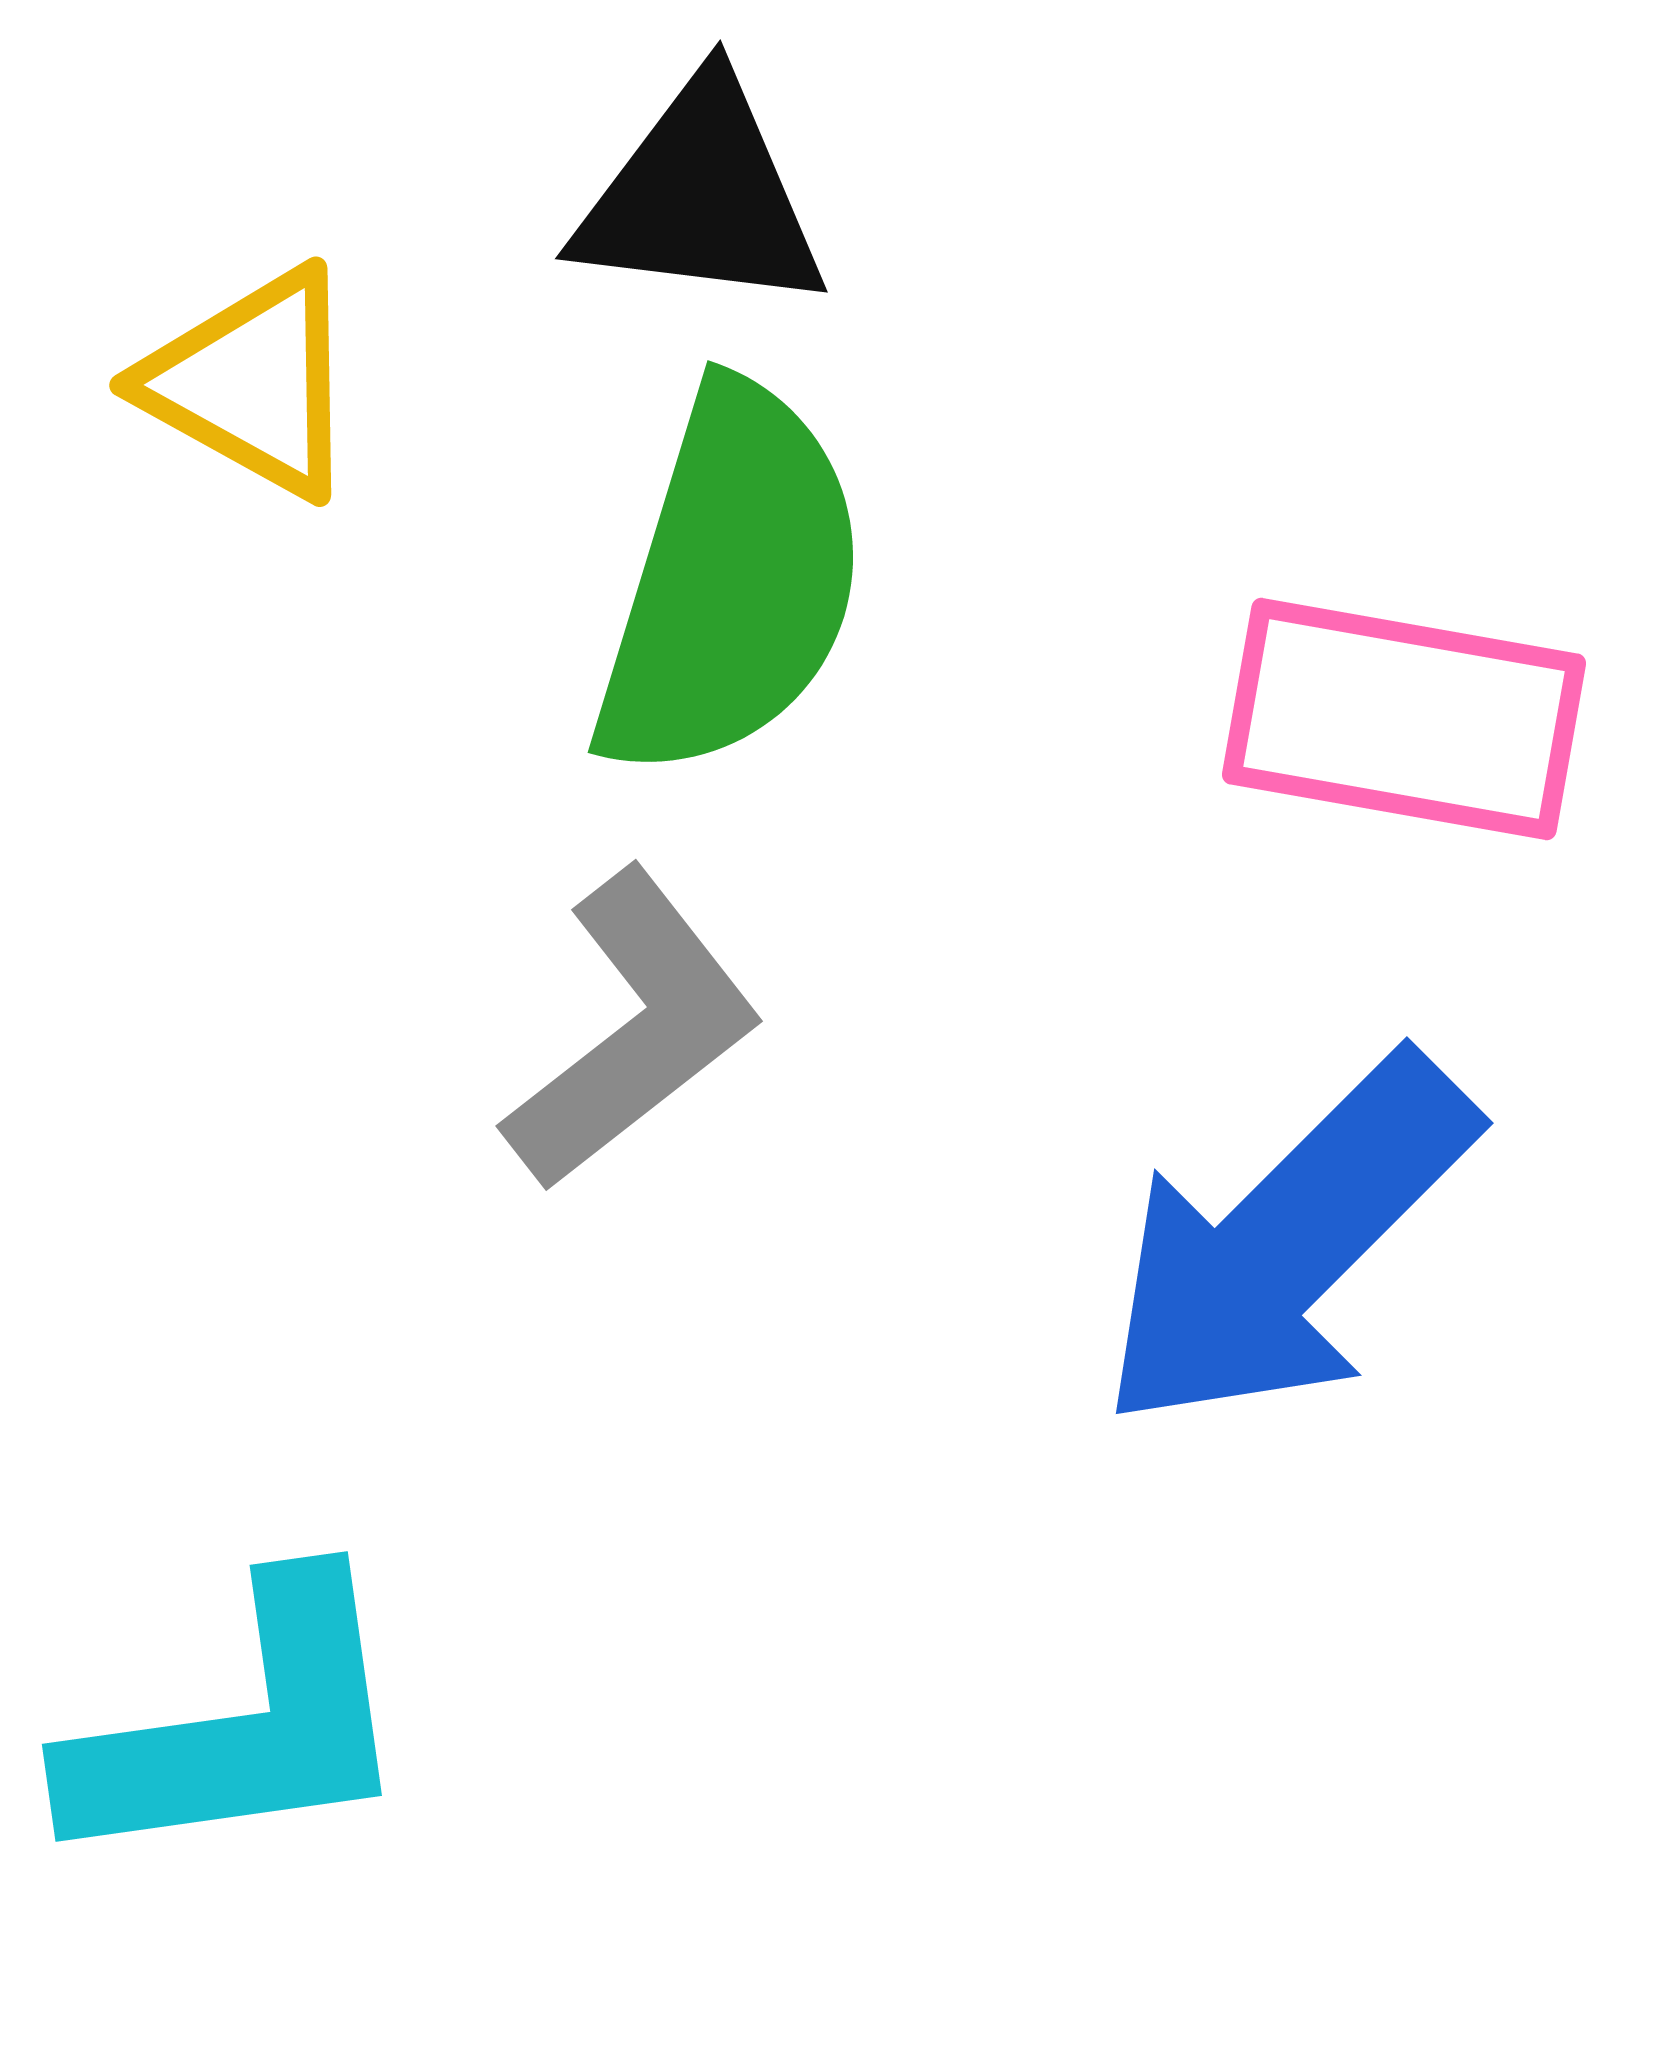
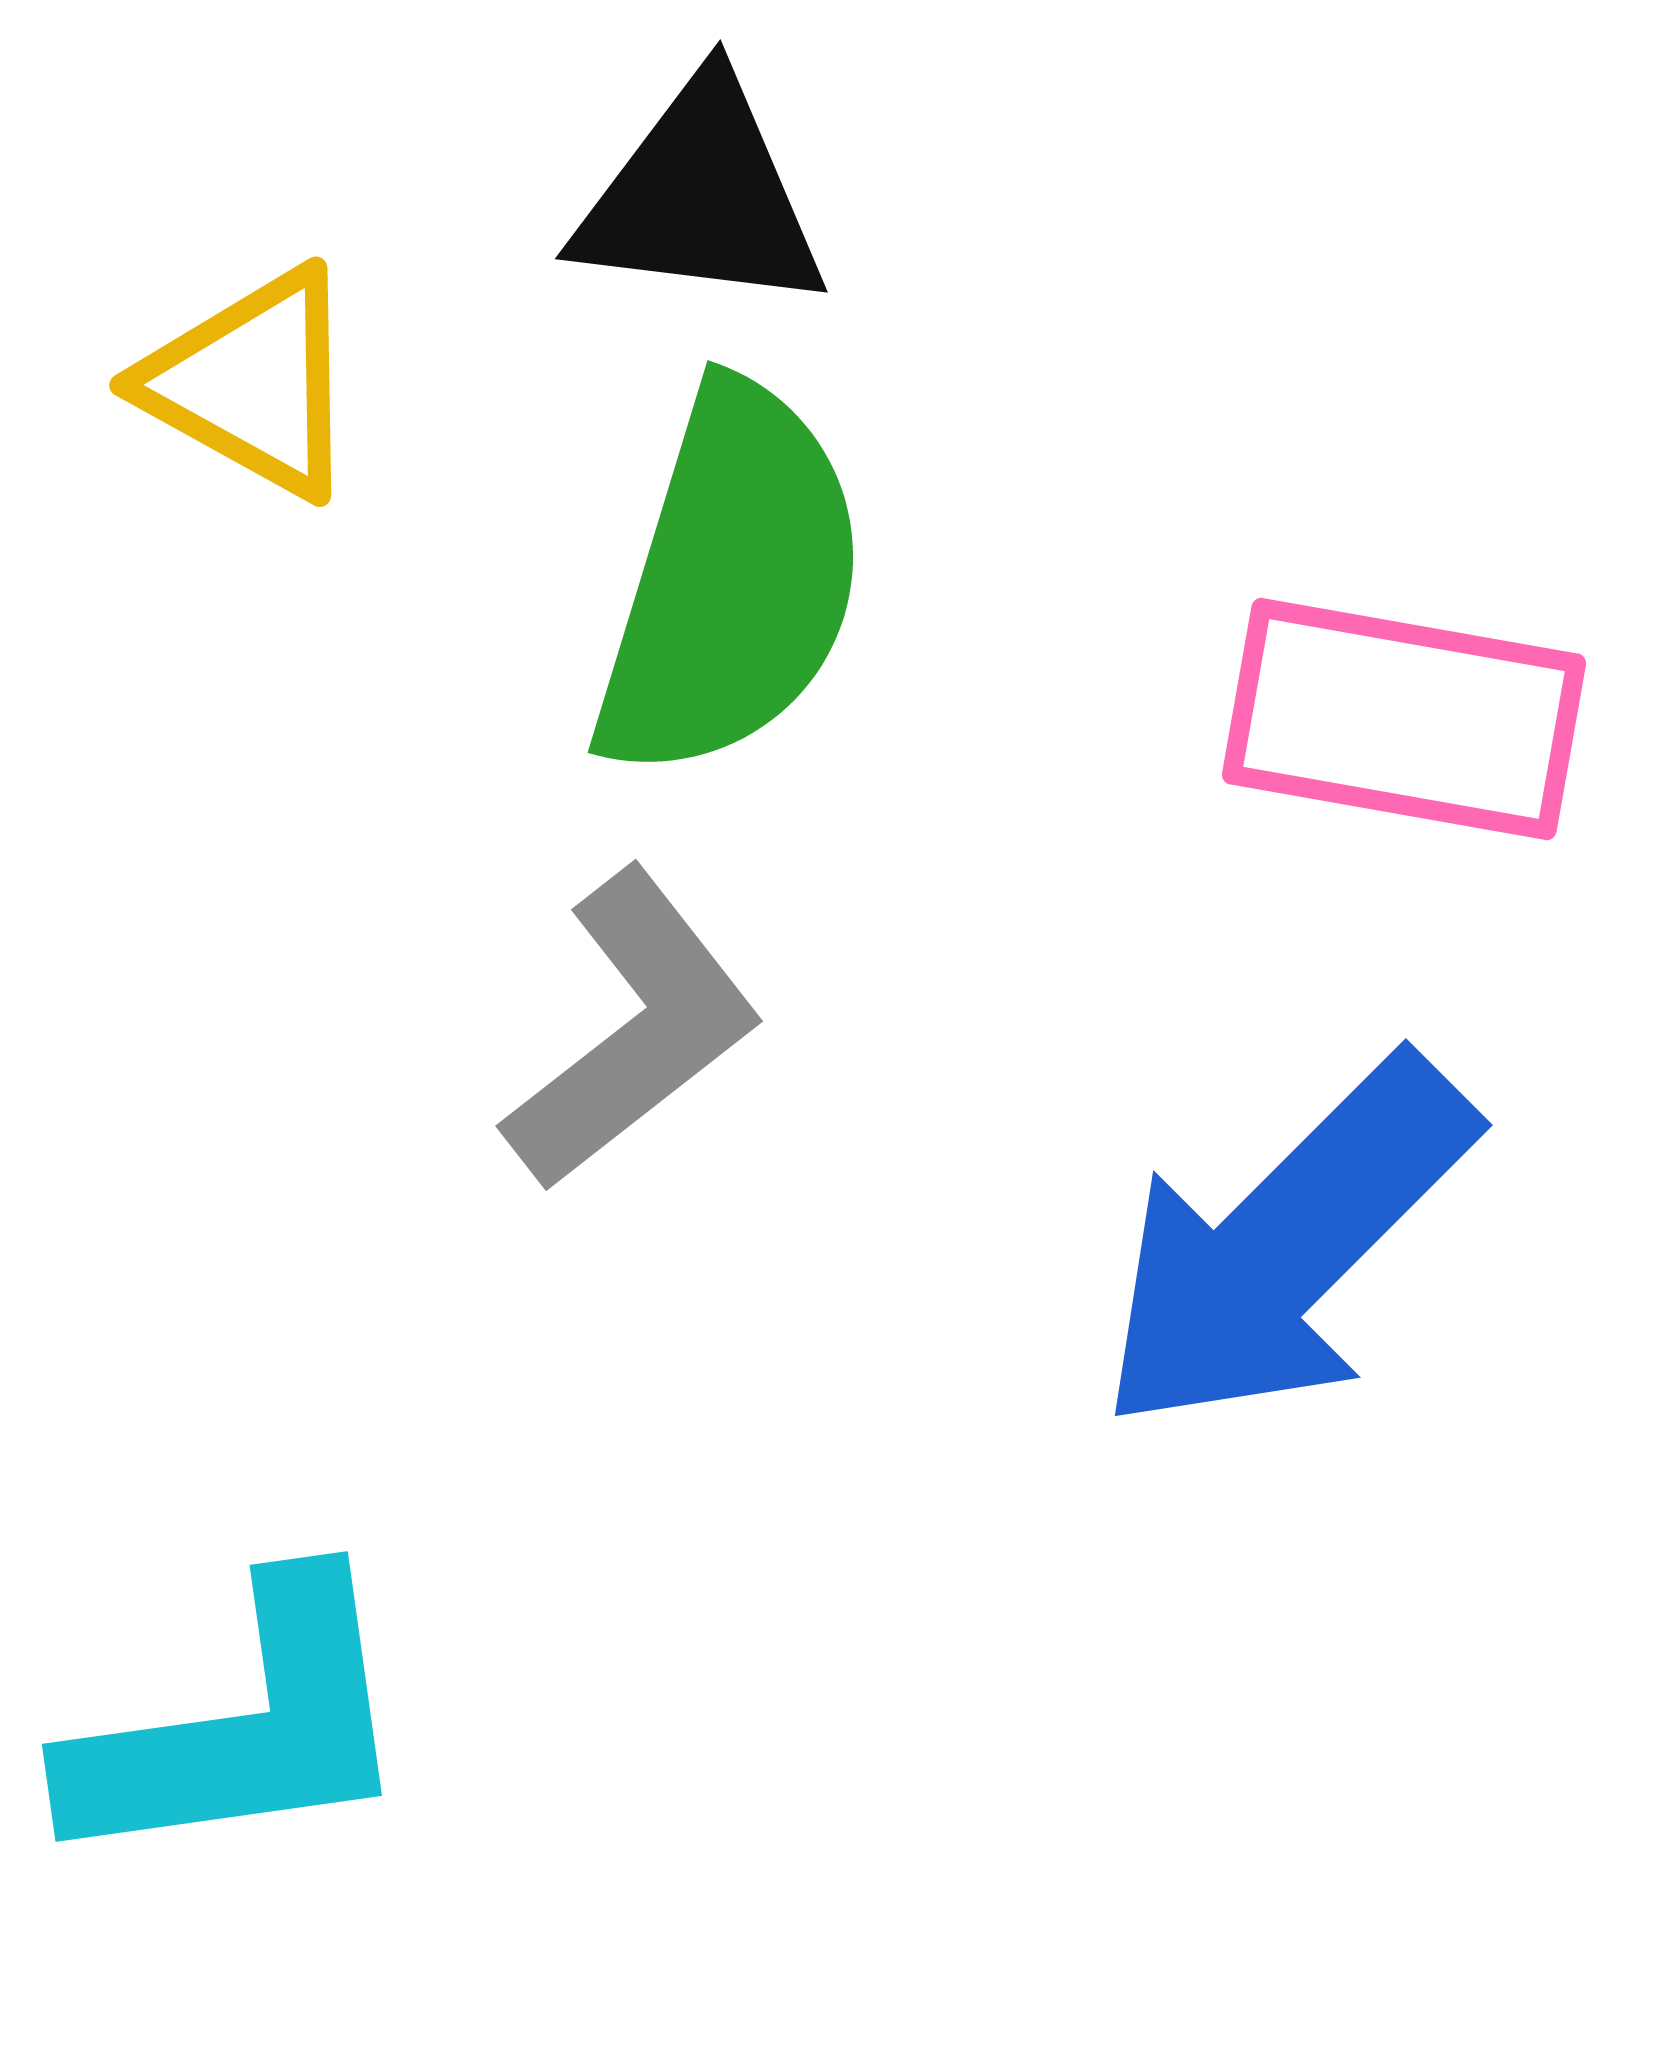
blue arrow: moved 1 px left, 2 px down
